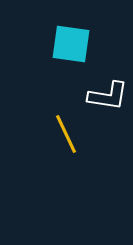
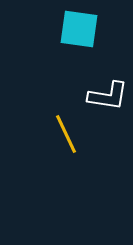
cyan square: moved 8 px right, 15 px up
